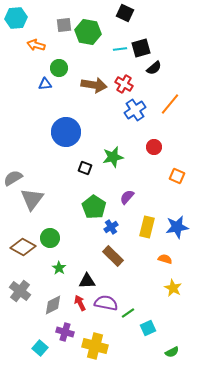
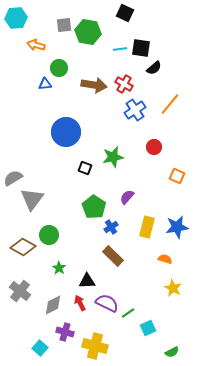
black square at (141, 48): rotated 24 degrees clockwise
green circle at (50, 238): moved 1 px left, 3 px up
purple semicircle at (106, 303): moved 1 px right; rotated 15 degrees clockwise
